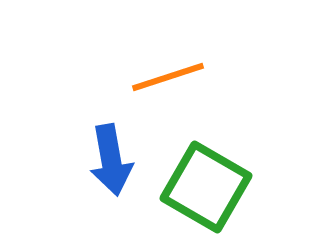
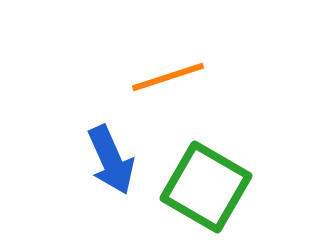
blue arrow: rotated 14 degrees counterclockwise
